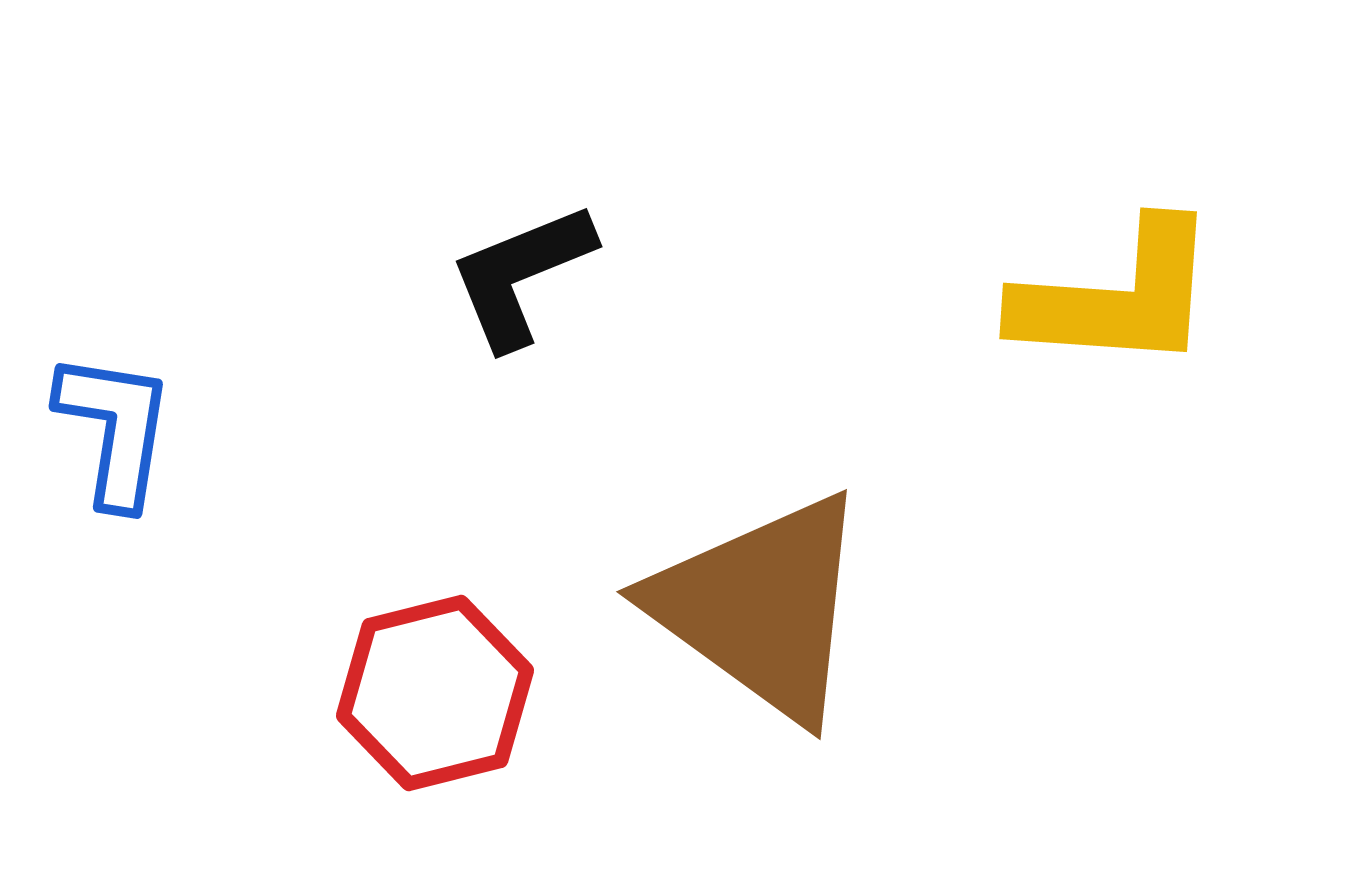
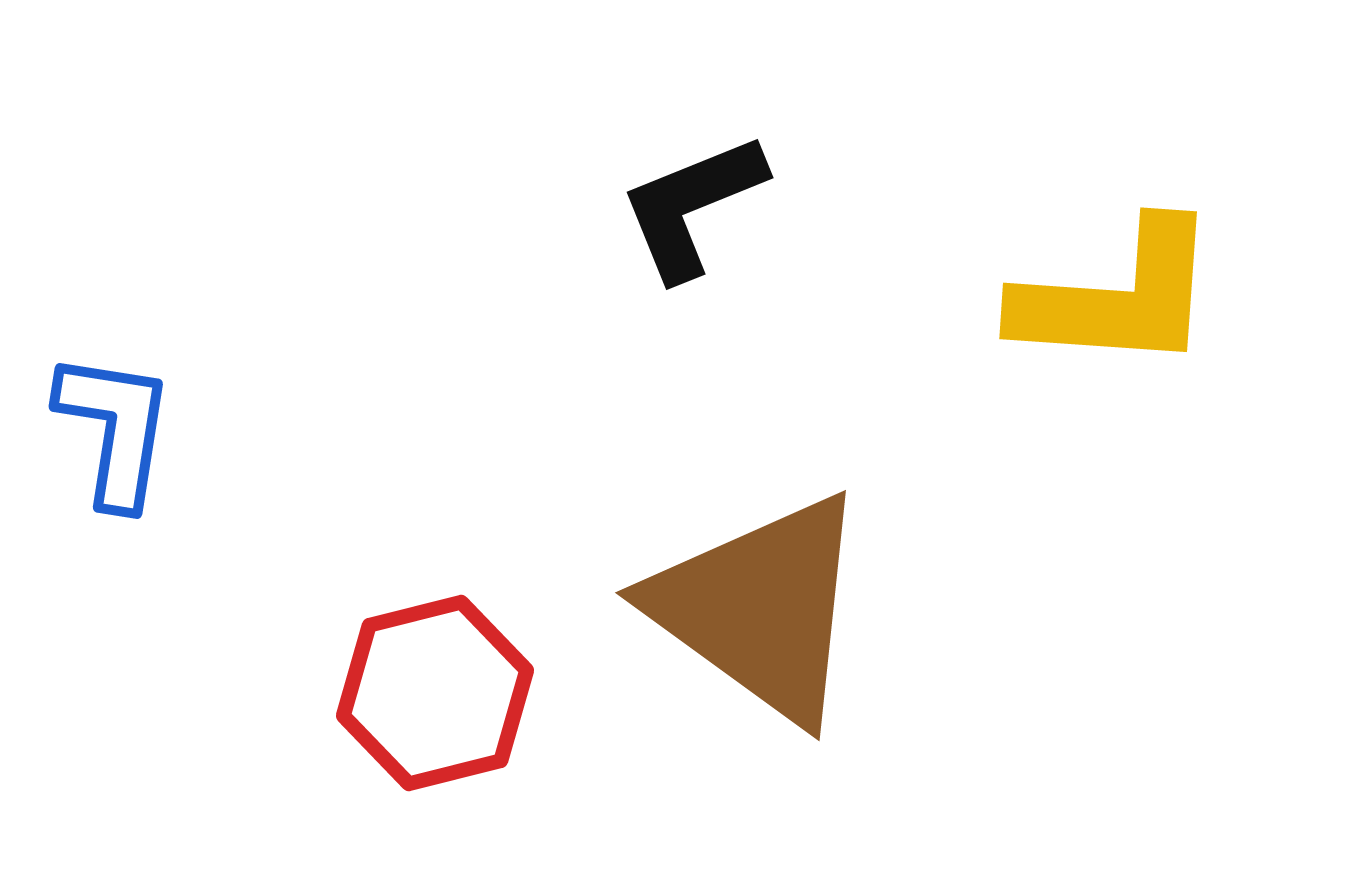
black L-shape: moved 171 px right, 69 px up
brown triangle: moved 1 px left, 1 px down
